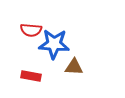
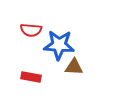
blue star: moved 5 px right, 1 px down
red rectangle: moved 1 px down
